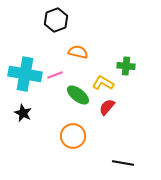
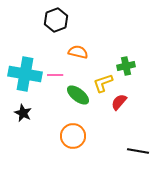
green cross: rotated 18 degrees counterclockwise
pink line: rotated 21 degrees clockwise
yellow L-shape: rotated 50 degrees counterclockwise
red semicircle: moved 12 px right, 5 px up
black line: moved 15 px right, 12 px up
